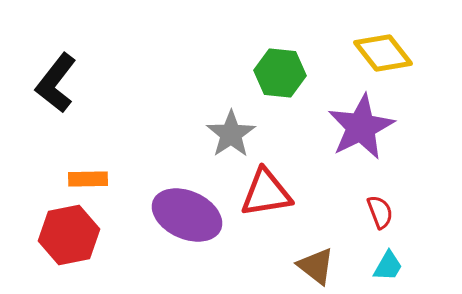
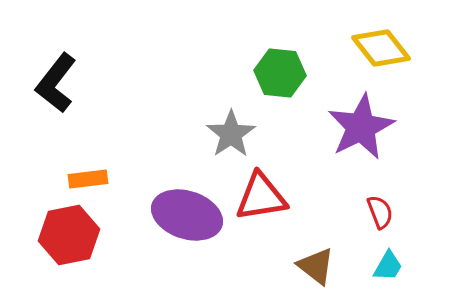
yellow diamond: moved 2 px left, 5 px up
orange rectangle: rotated 6 degrees counterclockwise
red triangle: moved 5 px left, 4 px down
purple ellipse: rotated 6 degrees counterclockwise
